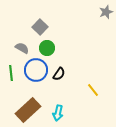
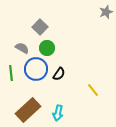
blue circle: moved 1 px up
